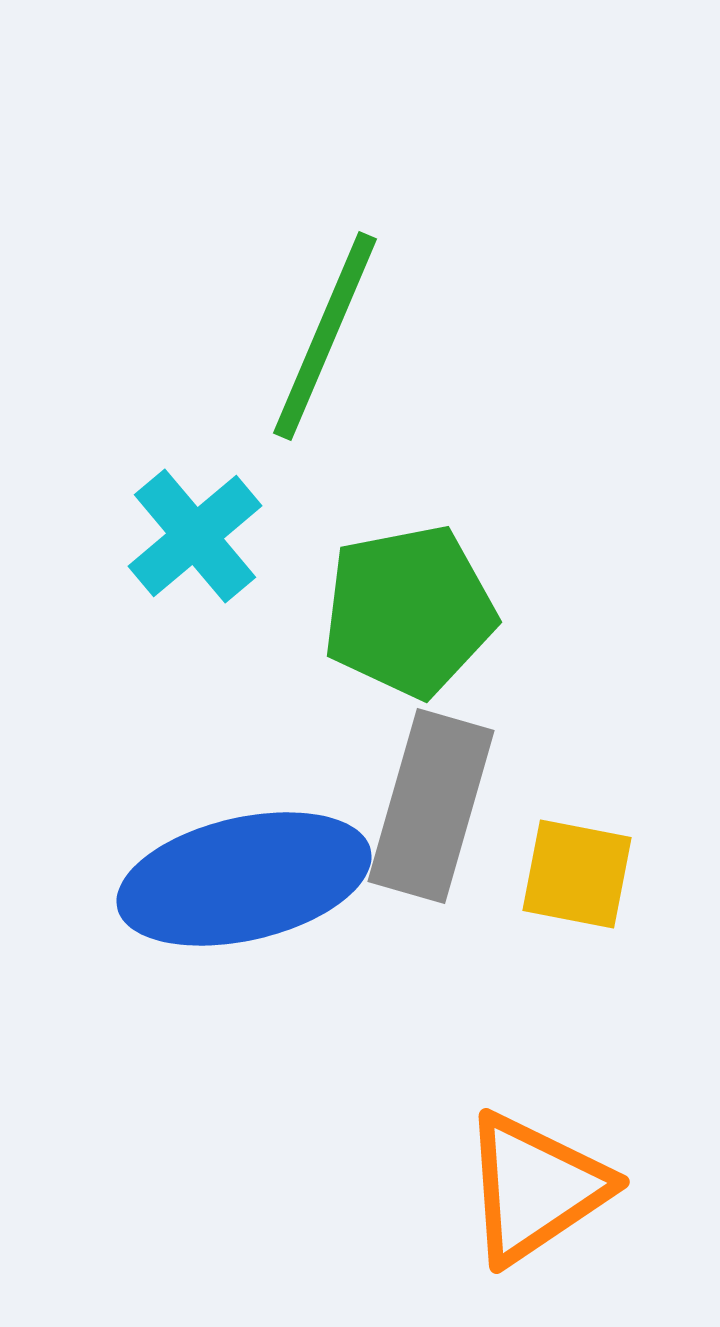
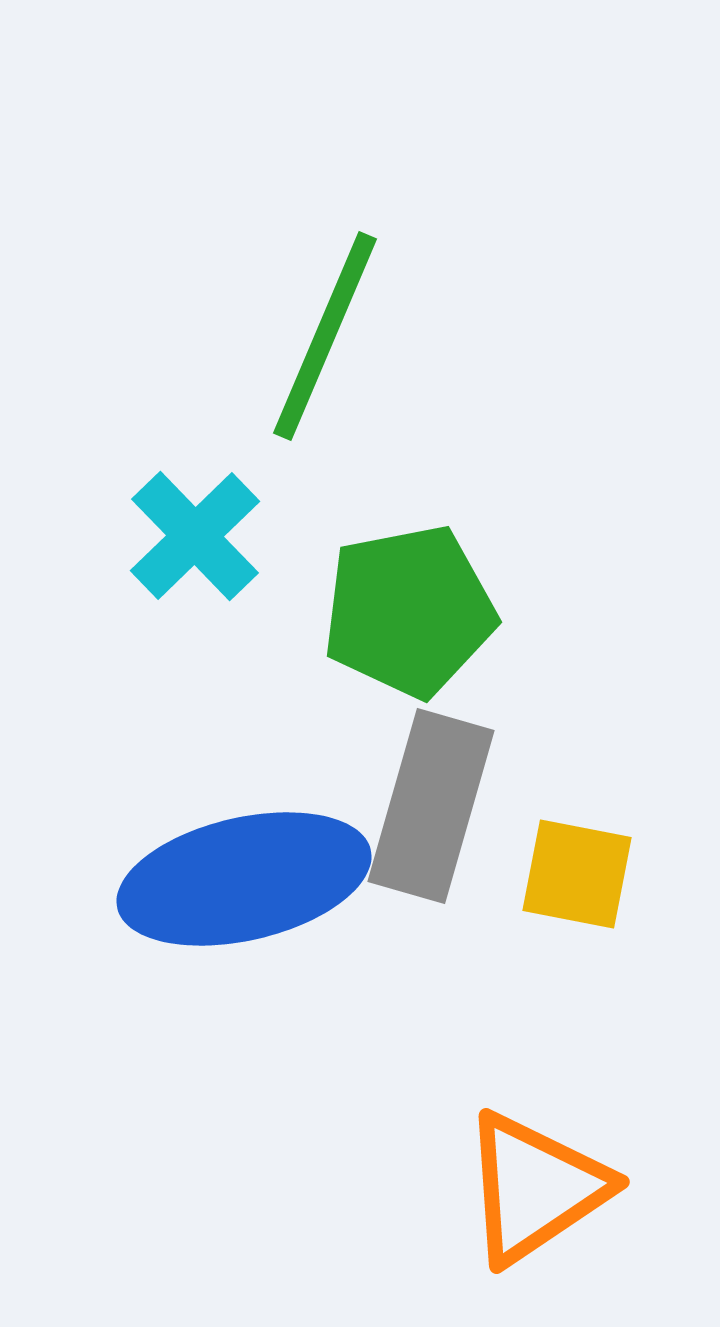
cyan cross: rotated 4 degrees counterclockwise
